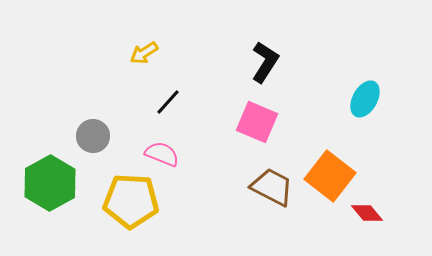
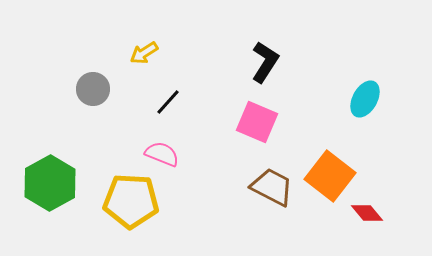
gray circle: moved 47 px up
